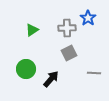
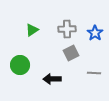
blue star: moved 7 px right, 15 px down
gray cross: moved 1 px down
gray square: moved 2 px right
green circle: moved 6 px left, 4 px up
black arrow: moved 1 px right; rotated 132 degrees counterclockwise
